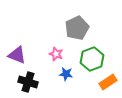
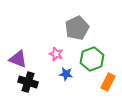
purple triangle: moved 1 px right, 4 px down
orange rectangle: rotated 30 degrees counterclockwise
